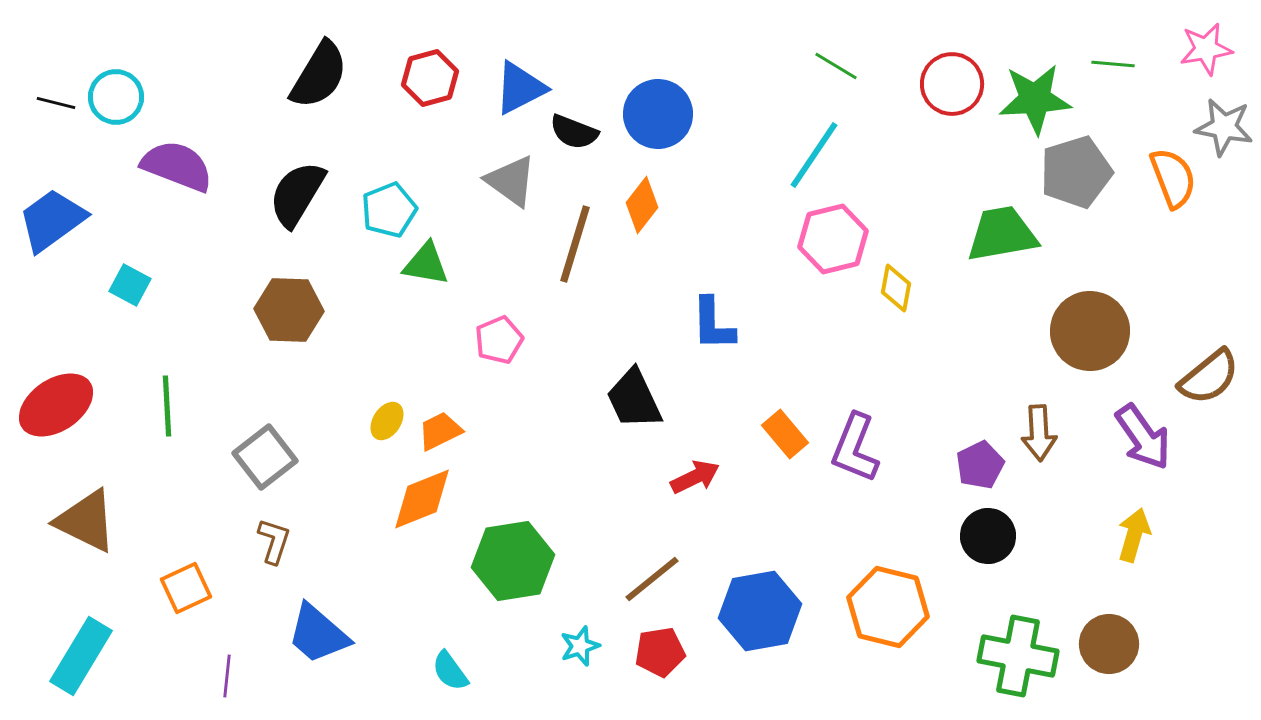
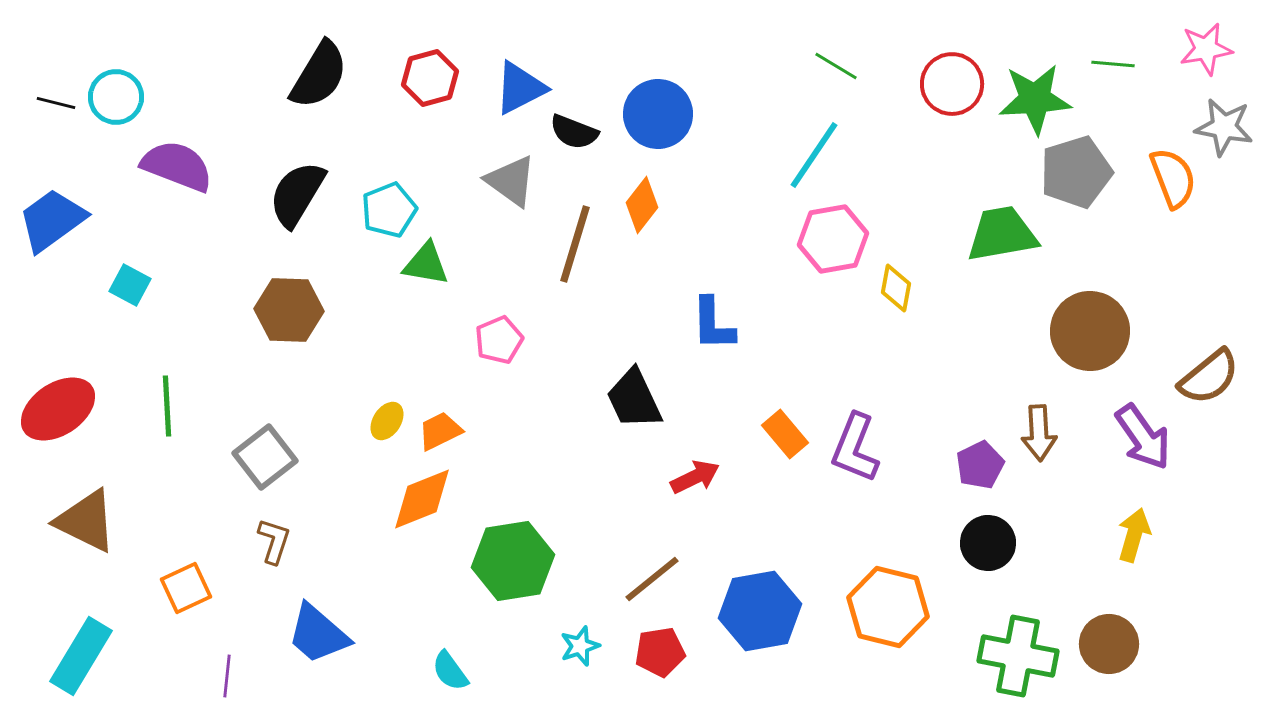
pink hexagon at (833, 239): rotated 4 degrees clockwise
red ellipse at (56, 405): moved 2 px right, 4 px down
black circle at (988, 536): moved 7 px down
